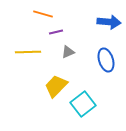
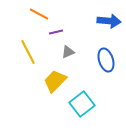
orange line: moved 4 px left; rotated 12 degrees clockwise
blue arrow: moved 1 px up
yellow line: rotated 65 degrees clockwise
yellow trapezoid: moved 1 px left, 5 px up
cyan square: moved 1 px left
